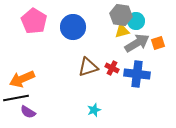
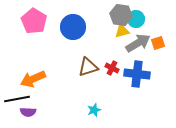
cyan circle: moved 2 px up
gray arrow: moved 1 px right
orange arrow: moved 11 px right
black line: moved 1 px right, 1 px down
purple semicircle: rotated 28 degrees counterclockwise
